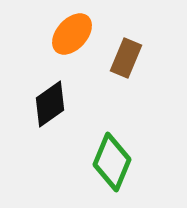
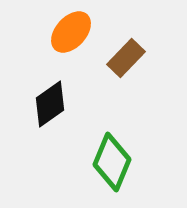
orange ellipse: moved 1 px left, 2 px up
brown rectangle: rotated 21 degrees clockwise
